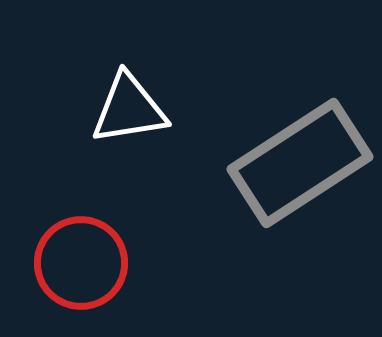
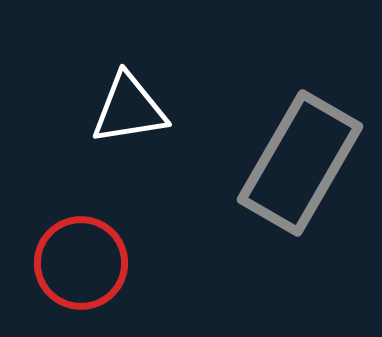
gray rectangle: rotated 27 degrees counterclockwise
